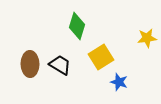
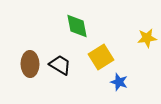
green diamond: rotated 28 degrees counterclockwise
